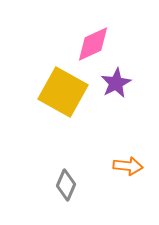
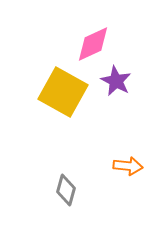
purple star: moved 2 px up; rotated 16 degrees counterclockwise
gray diamond: moved 5 px down; rotated 8 degrees counterclockwise
